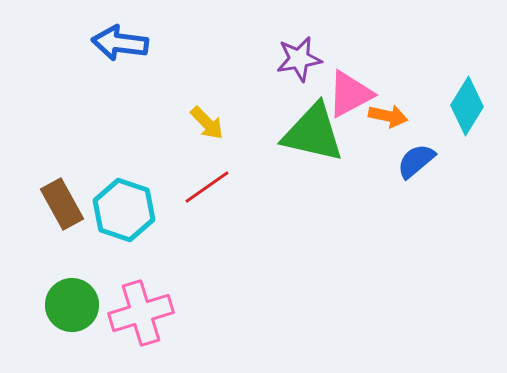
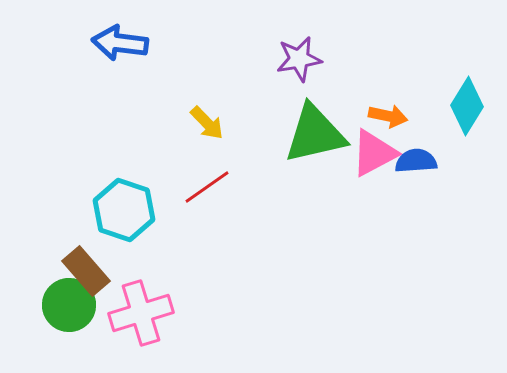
pink triangle: moved 24 px right, 59 px down
green triangle: moved 2 px right, 1 px down; rotated 26 degrees counterclockwise
blue semicircle: rotated 36 degrees clockwise
brown rectangle: moved 24 px right, 67 px down; rotated 12 degrees counterclockwise
green circle: moved 3 px left
